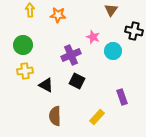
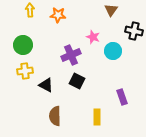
yellow rectangle: rotated 42 degrees counterclockwise
